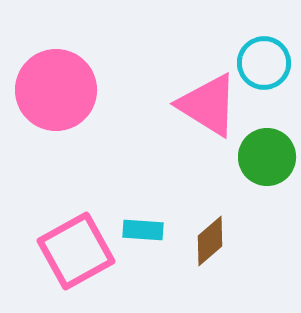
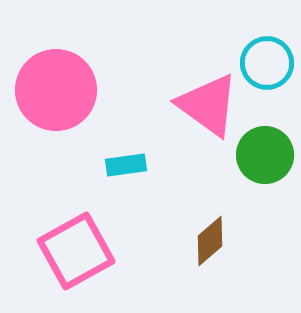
cyan circle: moved 3 px right
pink triangle: rotated 4 degrees clockwise
green circle: moved 2 px left, 2 px up
cyan rectangle: moved 17 px left, 65 px up; rotated 12 degrees counterclockwise
